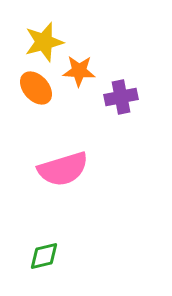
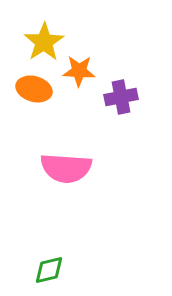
yellow star: rotated 18 degrees counterclockwise
orange ellipse: moved 2 px left, 1 px down; rotated 32 degrees counterclockwise
pink semicircle: moved 3 px right, 1 px up; rotated 21 degrees clockwise
green diamond: moved 5 px right, 14 px down
